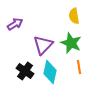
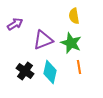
purple triangle: moved 5 px up; rotated 25 degrees clockwise
